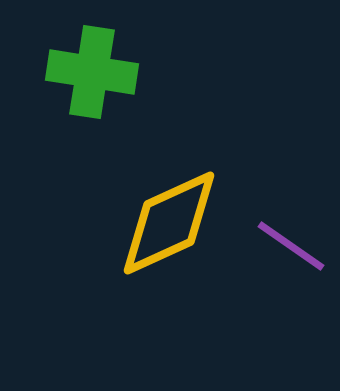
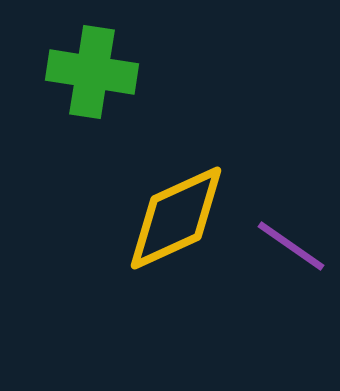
yellow diamond: moved 7 px right, 5 px up
